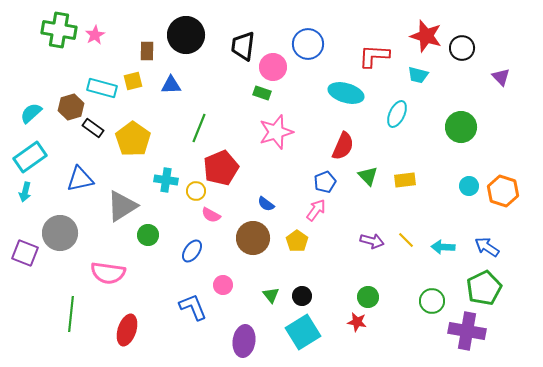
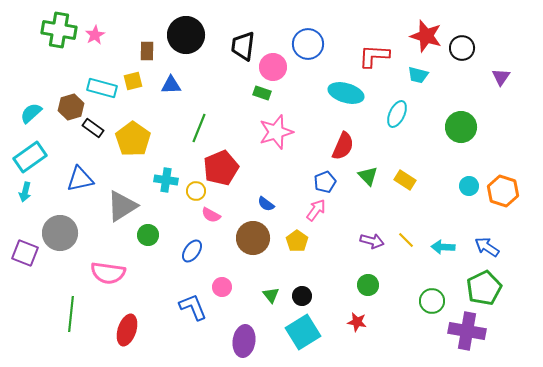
purple triangle at (501, 77): rotated 18 degrees clockwise
yellow rectangle at (405, 180): rotated 40 degrees clockwise
pink circle at (223, 285): moved 1 px left, 2 px down
green circle at (368, 297): moved 12 px up
